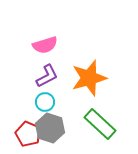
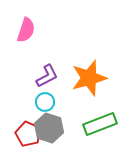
pink semicircle: moved 19 px left, 15 px up; rotated 55 degrees counterclockwise
green rectangle: rotated 64 degrees counterclockwise
gray hexagon: moved 1 px left
